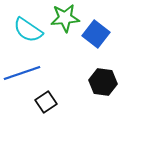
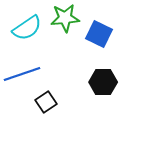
cyan semicircle: moved 1 px left, 2 px up; rotated 68 degrees counterclockwise
blue square: moved 3 px right; rotated 12 degrees counterclockwise
blue line: moved 1 px down
black hexagon: rotated 8 degrees counterclockwise
